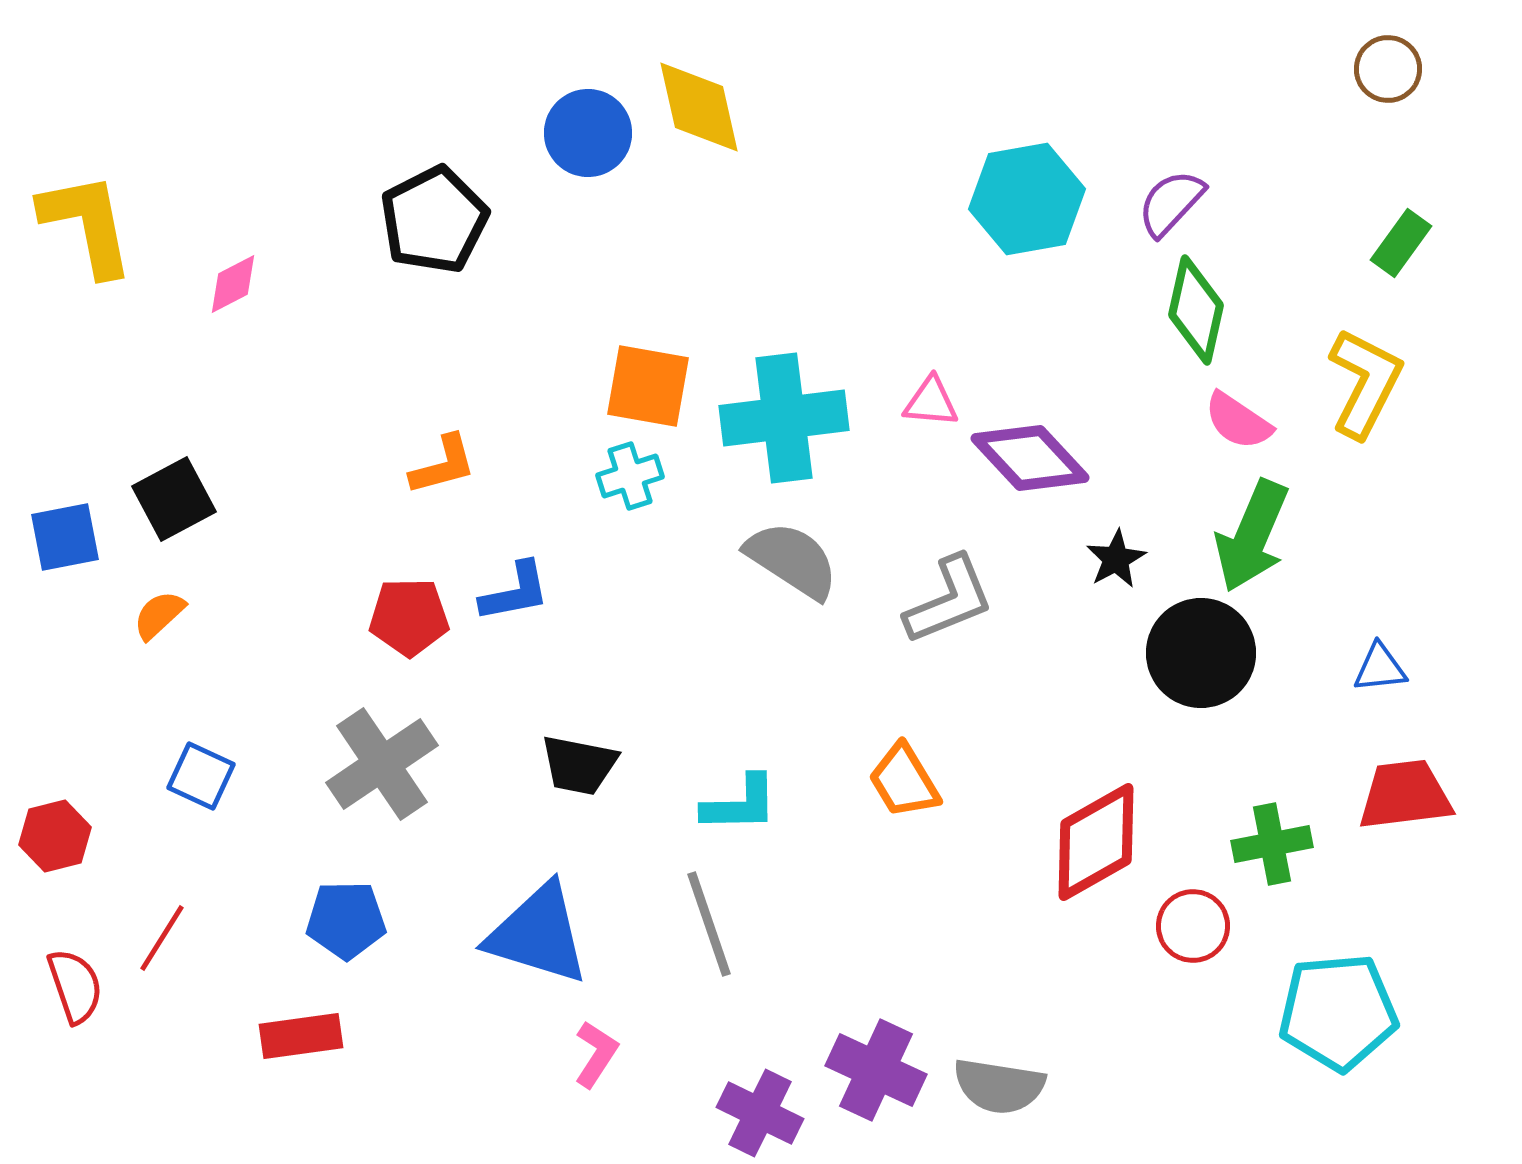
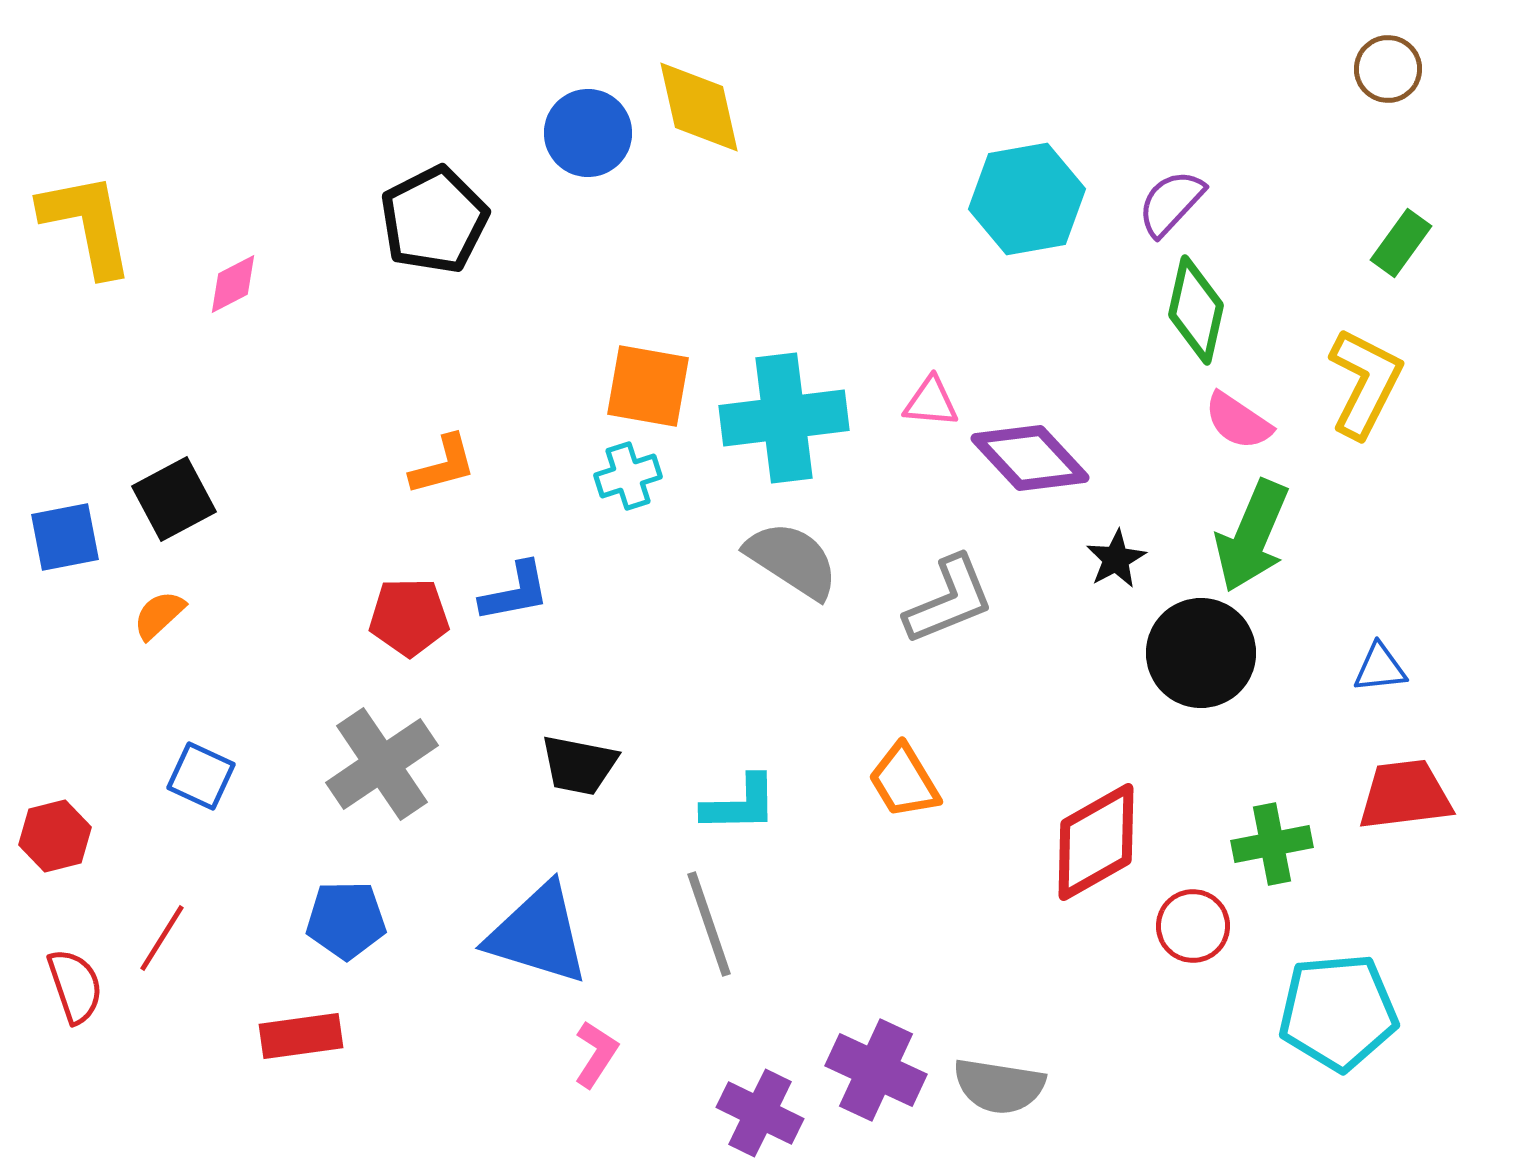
cyan cross at (630, 476): moved 2 px left
